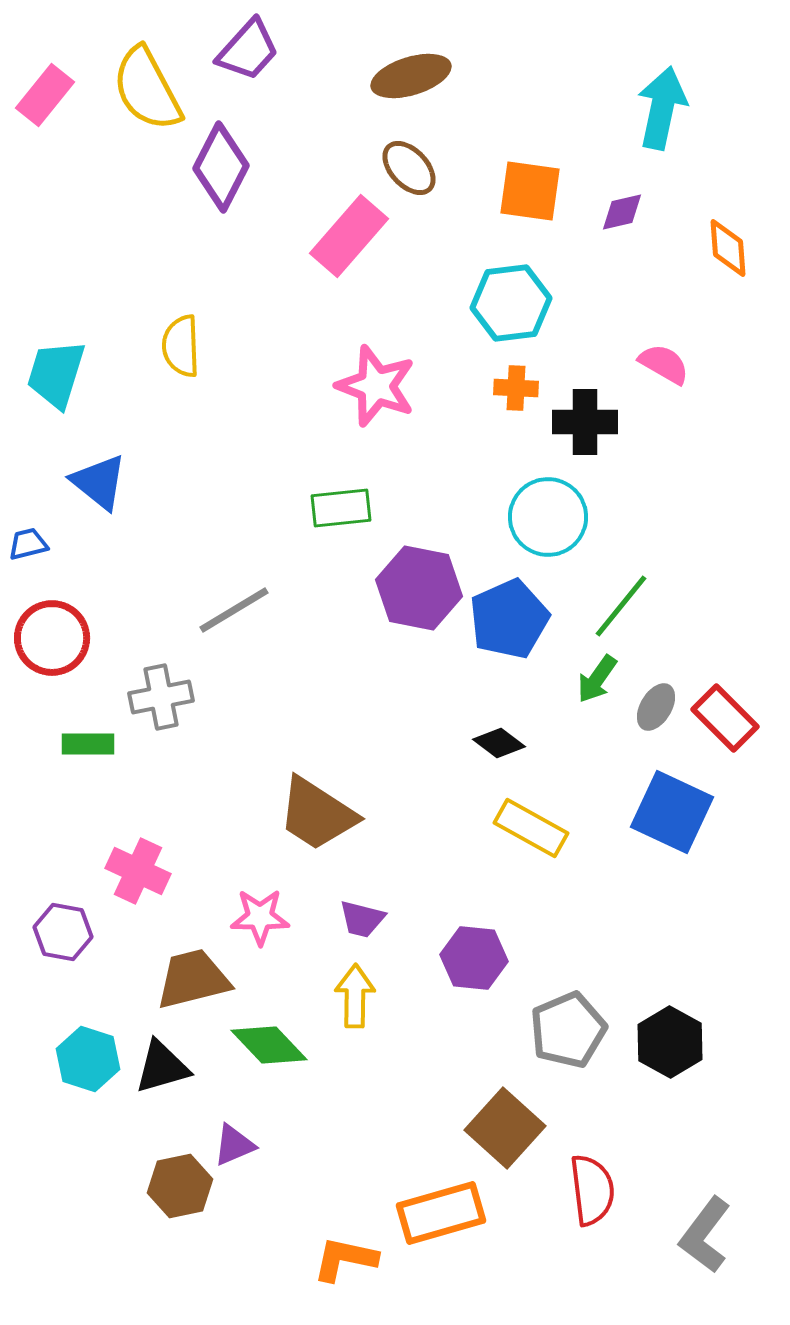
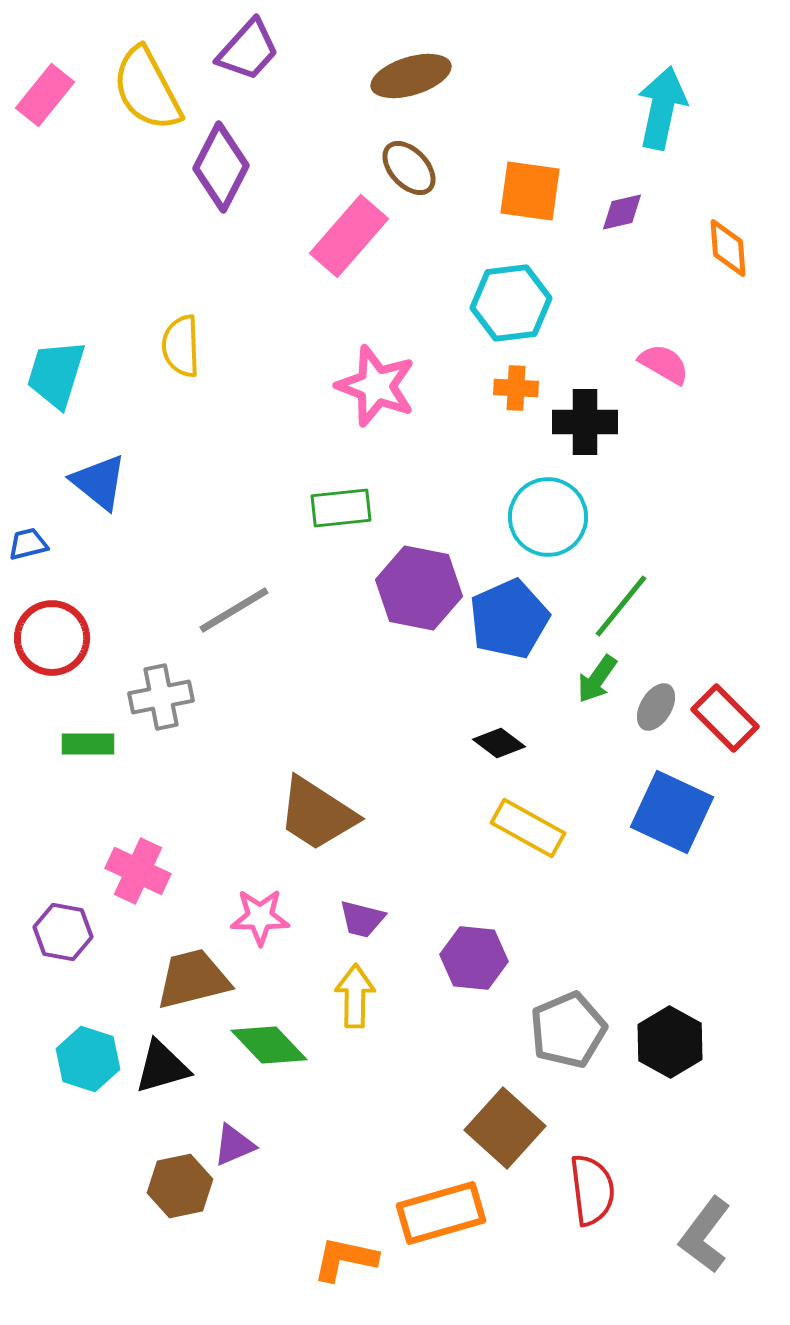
yellow rectangle at (531, 828): moved 3 px left
